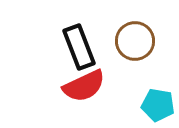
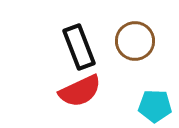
red semicircle: moved 4 px left, 5 px down
cyan pentagon: moved 3 px left, 1 px down; rotated 8 degrees counterclockwise
